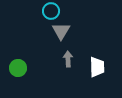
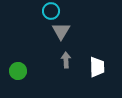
gray arrow: moved 2 px left, 1 px down
green circle: moved 3 px down
